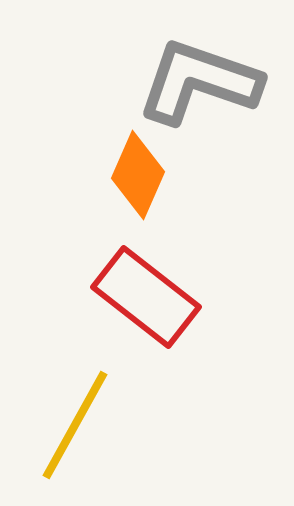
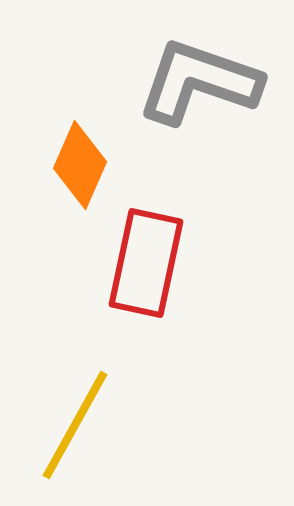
orange diamond: moved 58 px left, 10 px up
red rectangle: moved 34 px up; rotated 64 degrees clockwise
